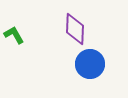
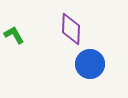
purple diamond: moved 4 px left
